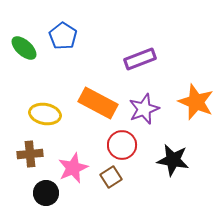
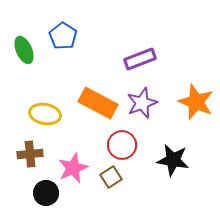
green ellipse: moved 2 px down; rotated 24 degrees clockwise
purple star: moved 2 px left, 6 px up
